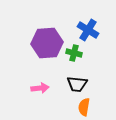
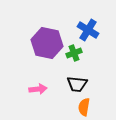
purple hexagon: rotated 16 degrees clockwise
green cross: rotated 35 degrees counterclockwise
pink arrow: moved 2 px left, 1 px down
